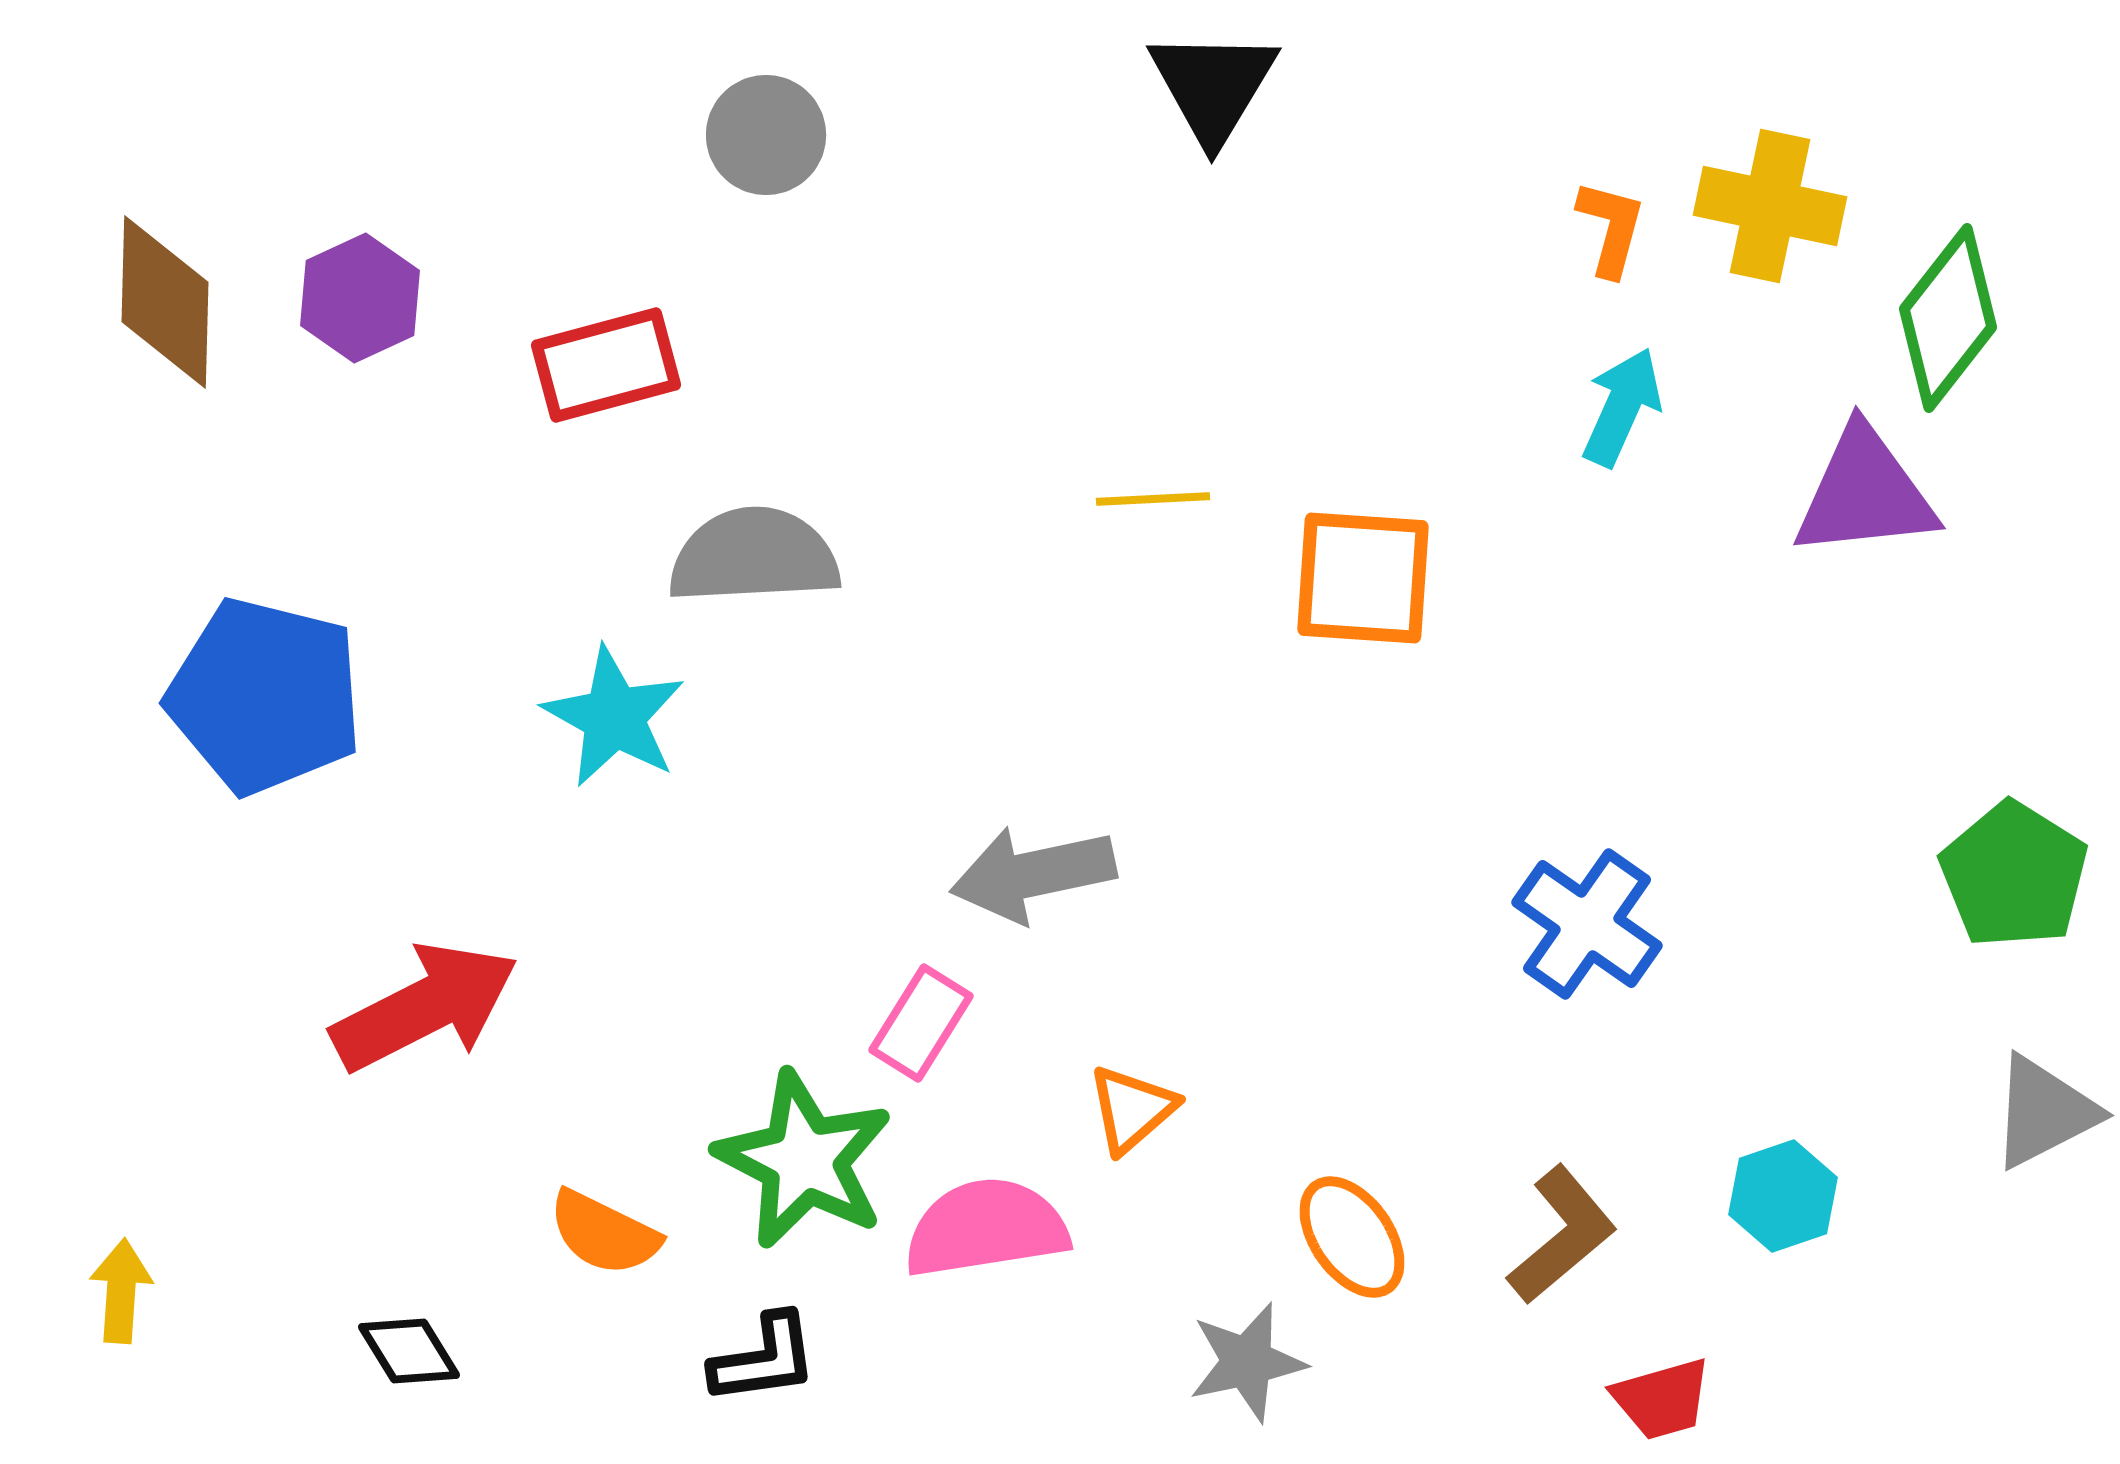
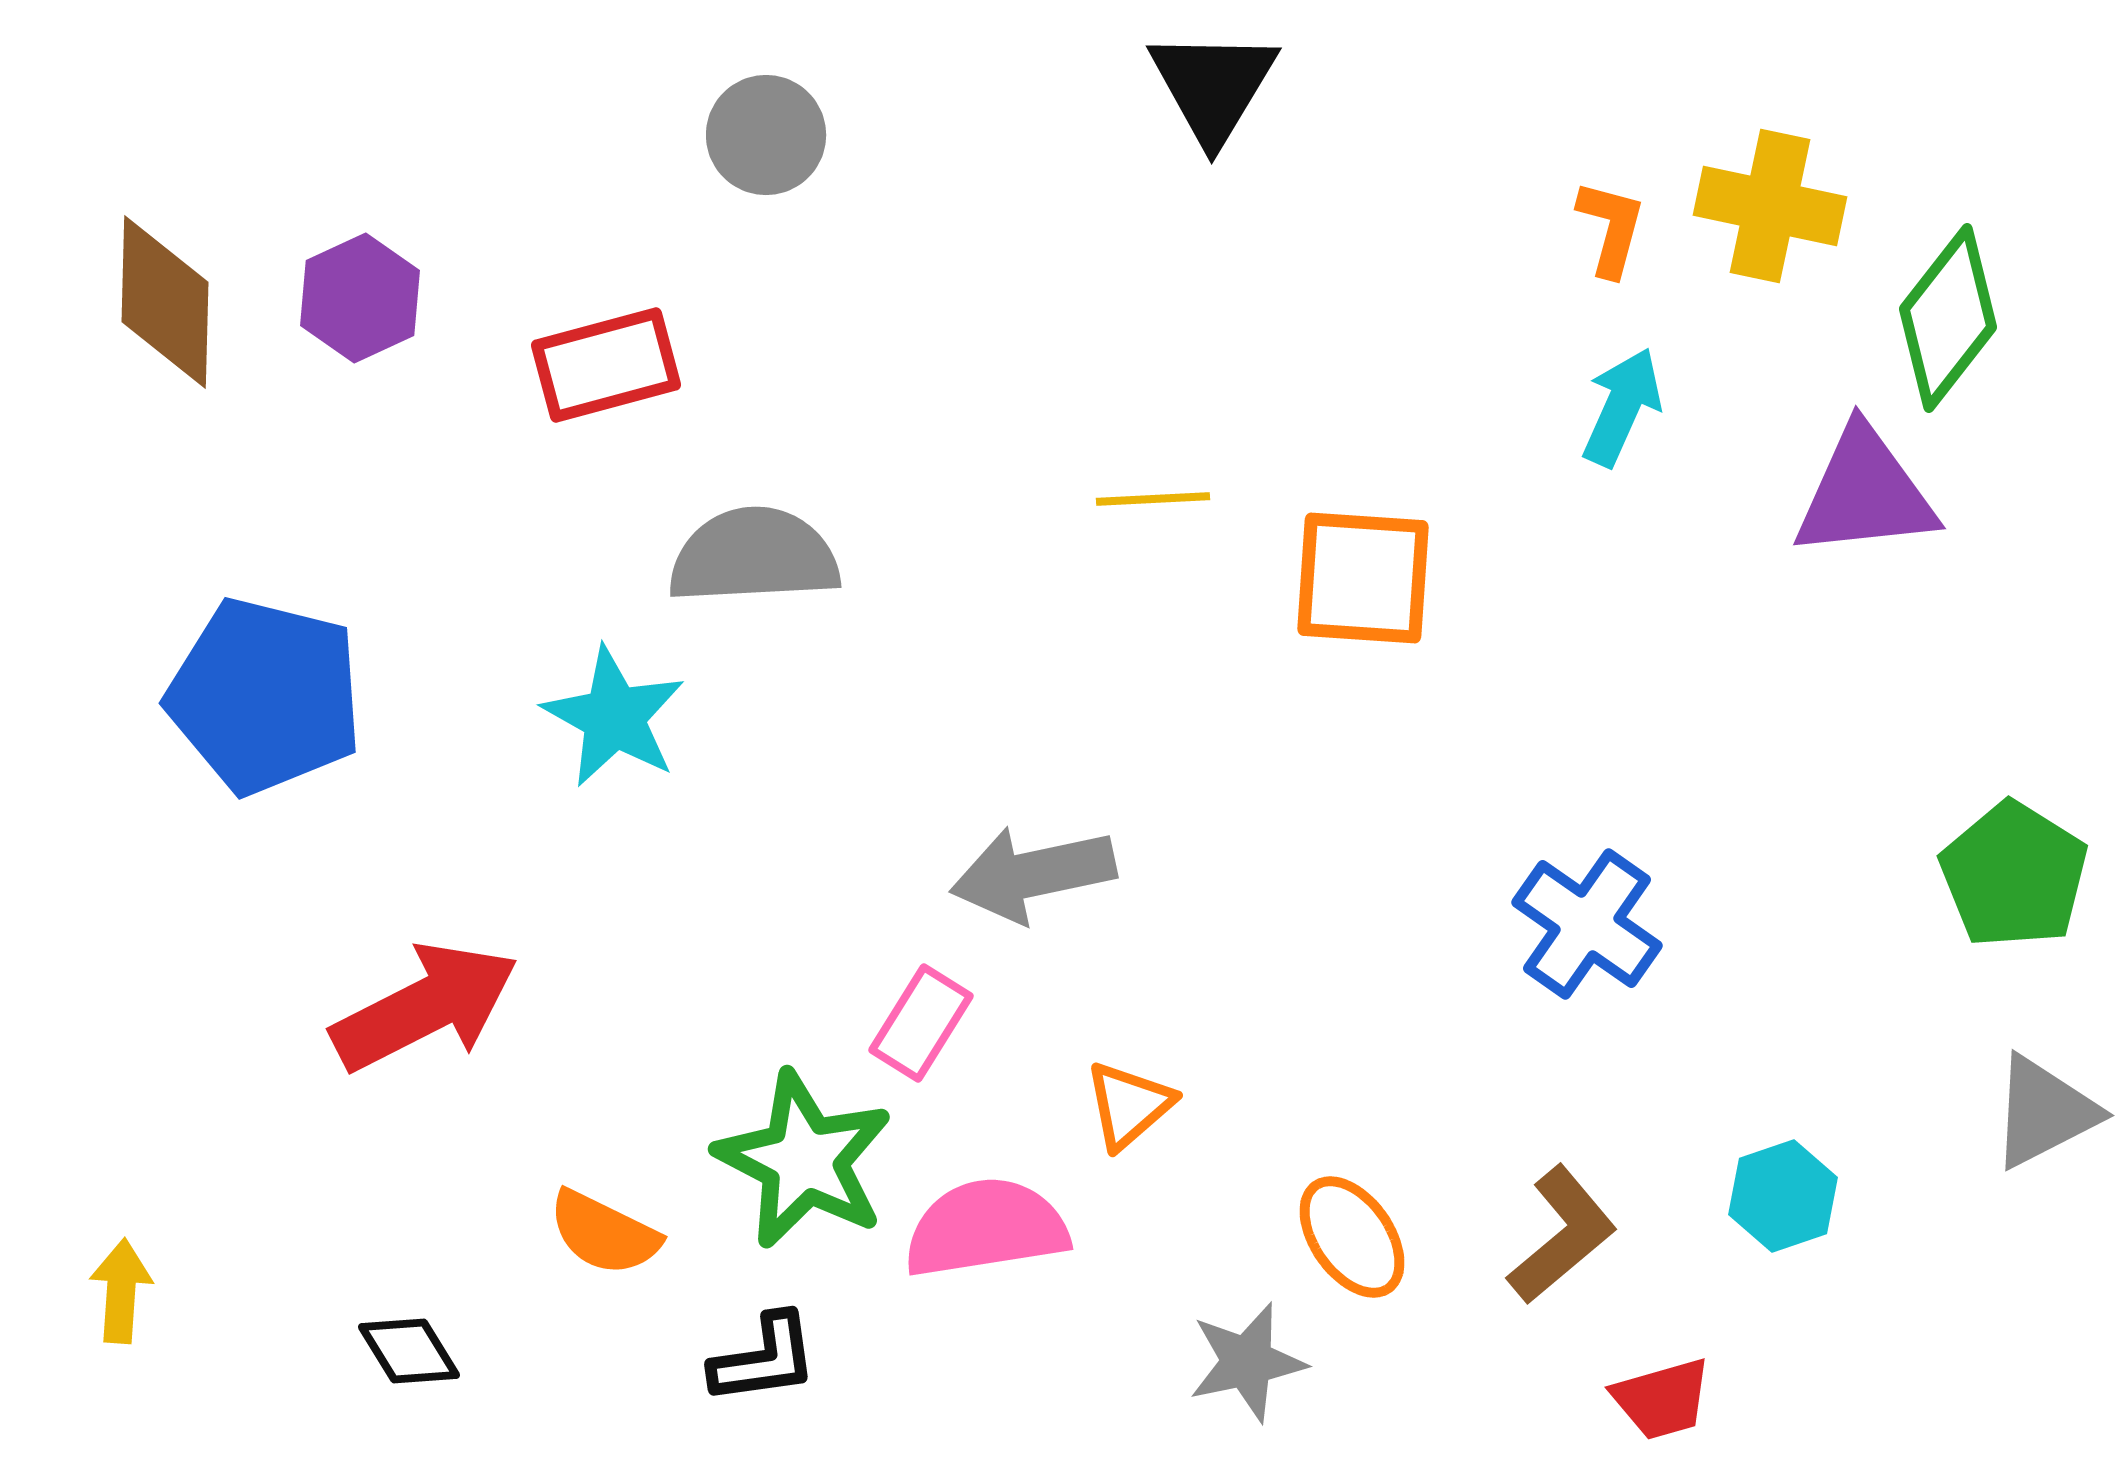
orange triangle: moved 3 px left, 4 px up
